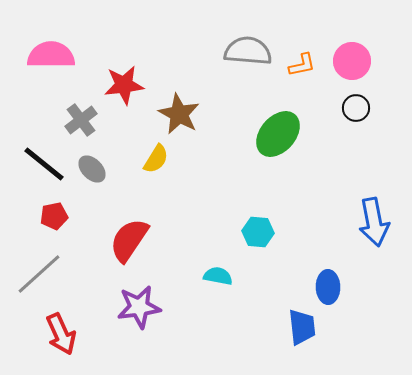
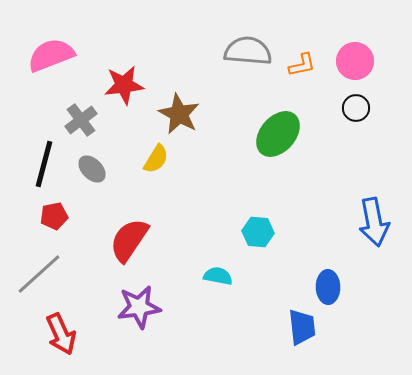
pink semicircle: rotated 21 degrees counterclockwise
pink circle: moved 3 px right
black line: rotated 66 degrees clockwise
